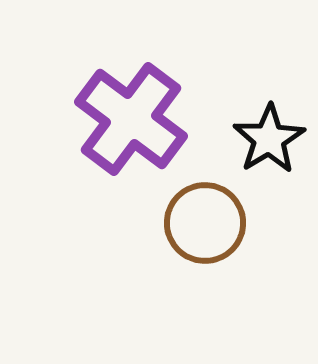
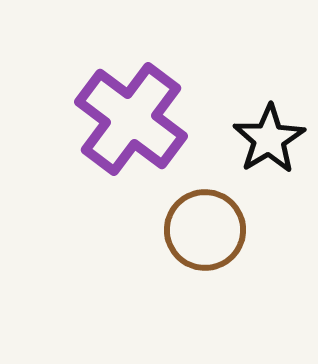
brown circle: moved 7 px down
